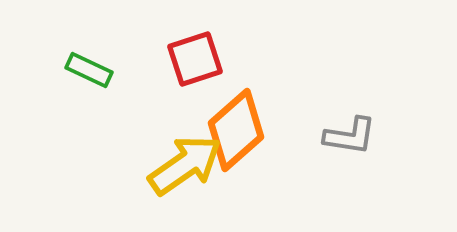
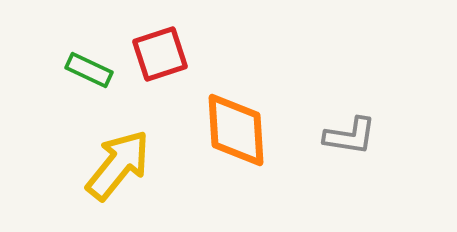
red square: moved 35 px left, 5 px up
orange diamond: rotated 52 degrees counterclockwise
yellow arrow: moved 67 px left; rotated 16 degrees counterclockwise
